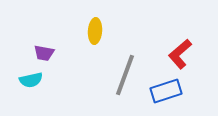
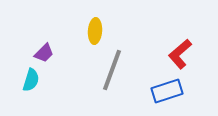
purple trapezoid: rotated 55 degrees counterclockwise
gray line: moved 13 px left, 5 px up
cyan semicircle: rotated 60 degrees counterclockwise
blue rectangle: moved 1 px right
